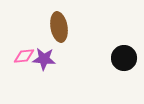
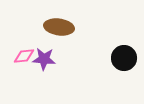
brown ellipse: rotated 72 degrees counterclockwise
